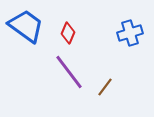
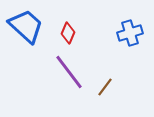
blue trapezoid: rotated 6 degrees clockwise
